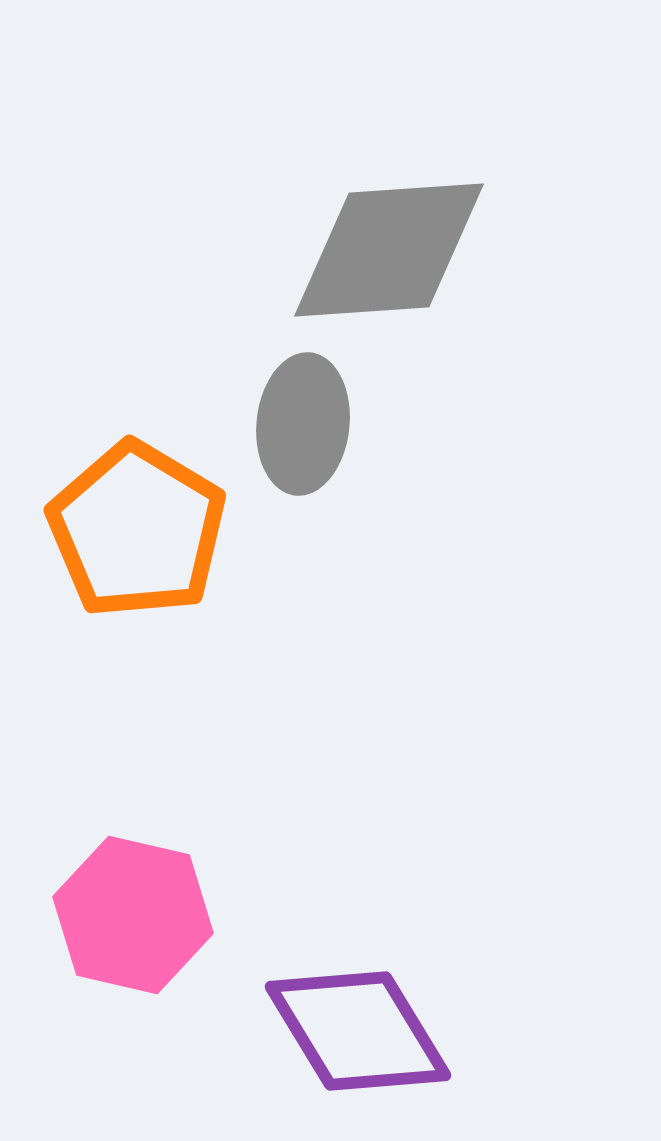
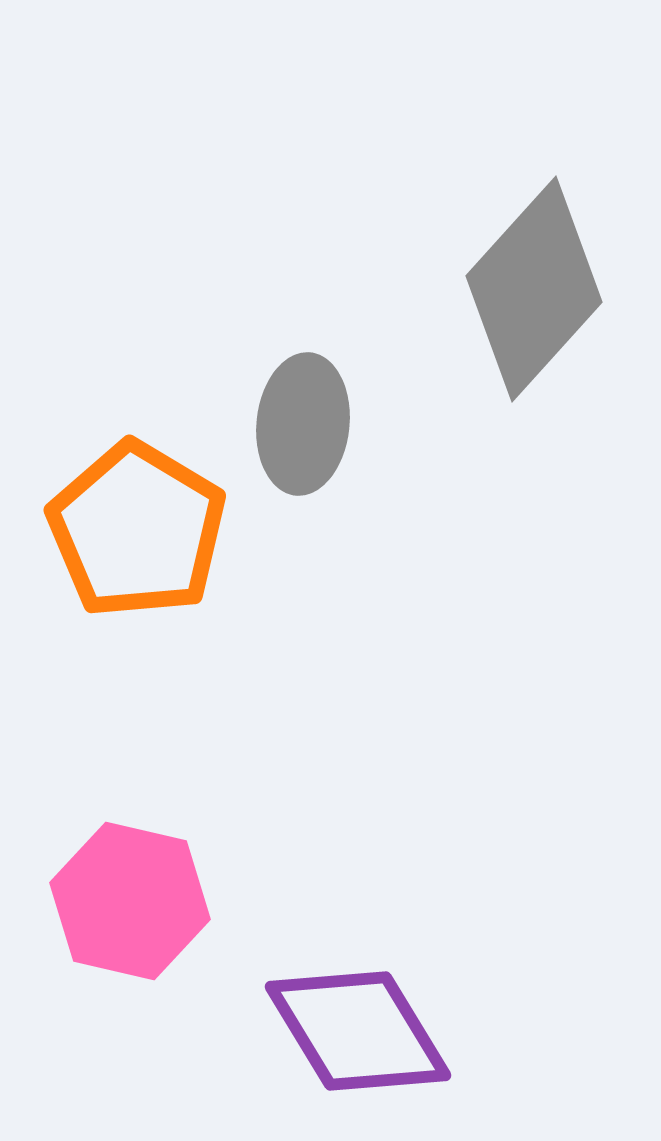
gray diamond: moved 145 px right, 39 px down; rotated 44 degrees counterclockwise
pink hexagon: moved 3 px left, 14 px up
